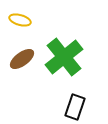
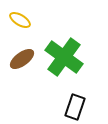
yellow ellipse: rotated 15 degrees clockwise
green cross: rotated 15 degrees counterclockwise
